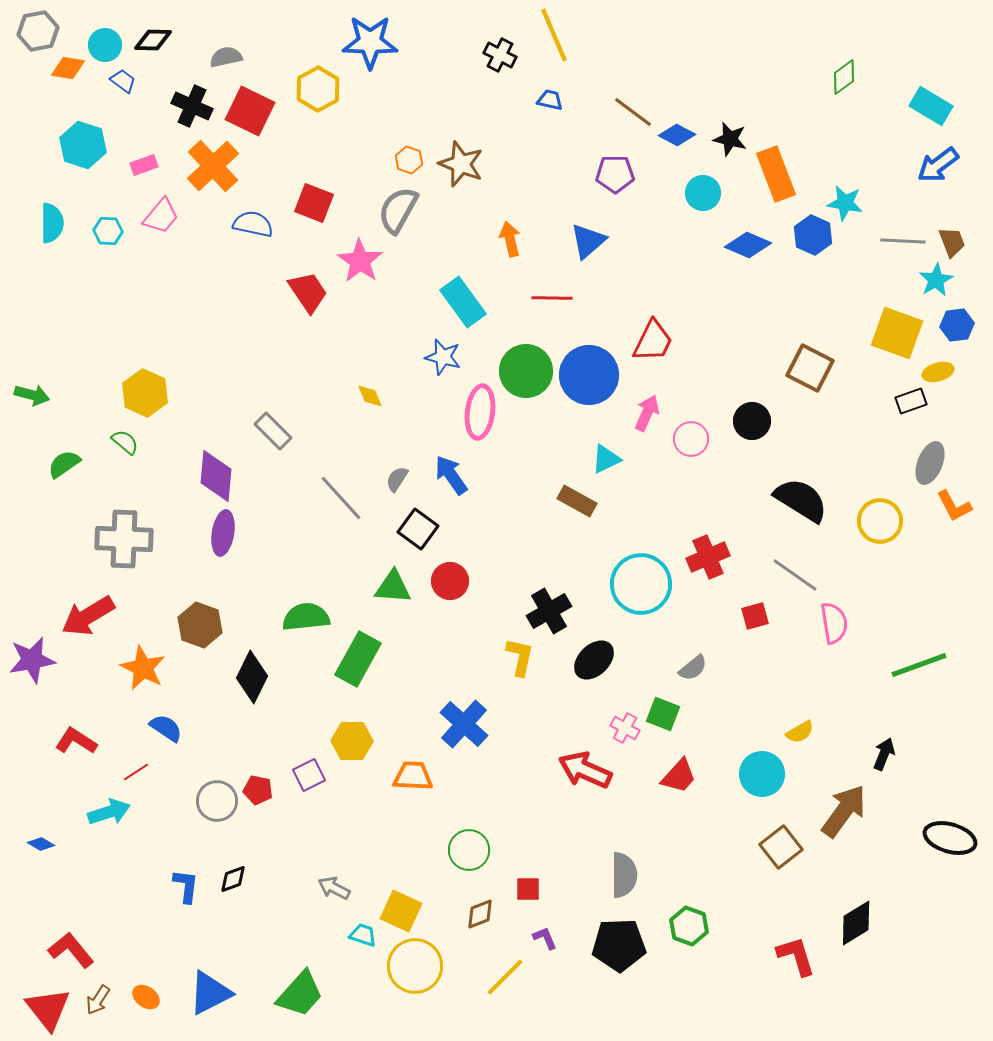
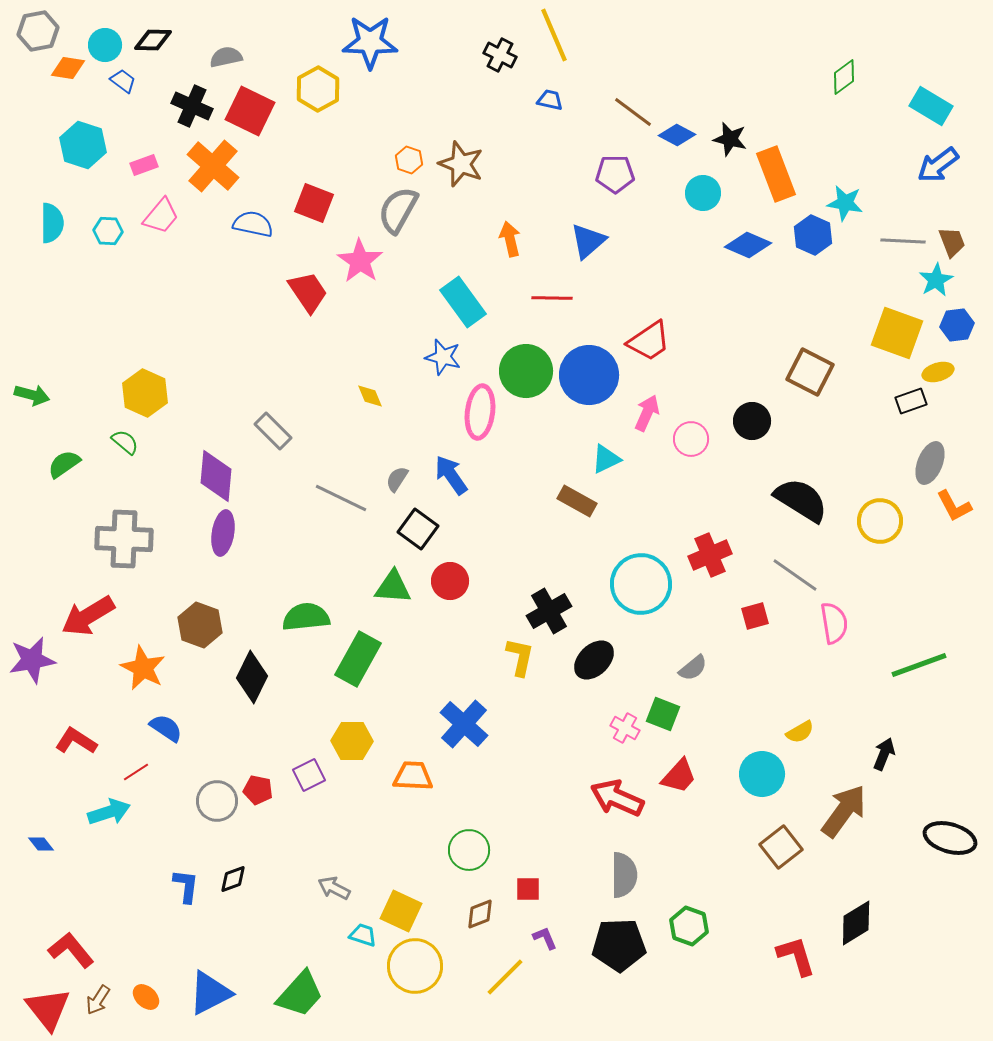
orange cross at (213, 166): rotated 6 degrees counterclockwise
red trapezoid at (653, 341): moved 4 px left; rotated 30 degrees clockwise
brown square at (810, 368): moved 4 px down
gray line at (341, 498): rotated 22 degrees counterclockwise
red cross at (708, 557): moved 2 px right, 2 px up
red arrow at (585, 770): moved 32 px right, 28 px down
blue diamond at (41, 844): rotated 20 degrees clockwise
orange ellipse at (146, 997): rotated 8 degrees clockwise
